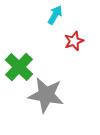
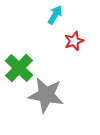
green cross: moved 1 px down
